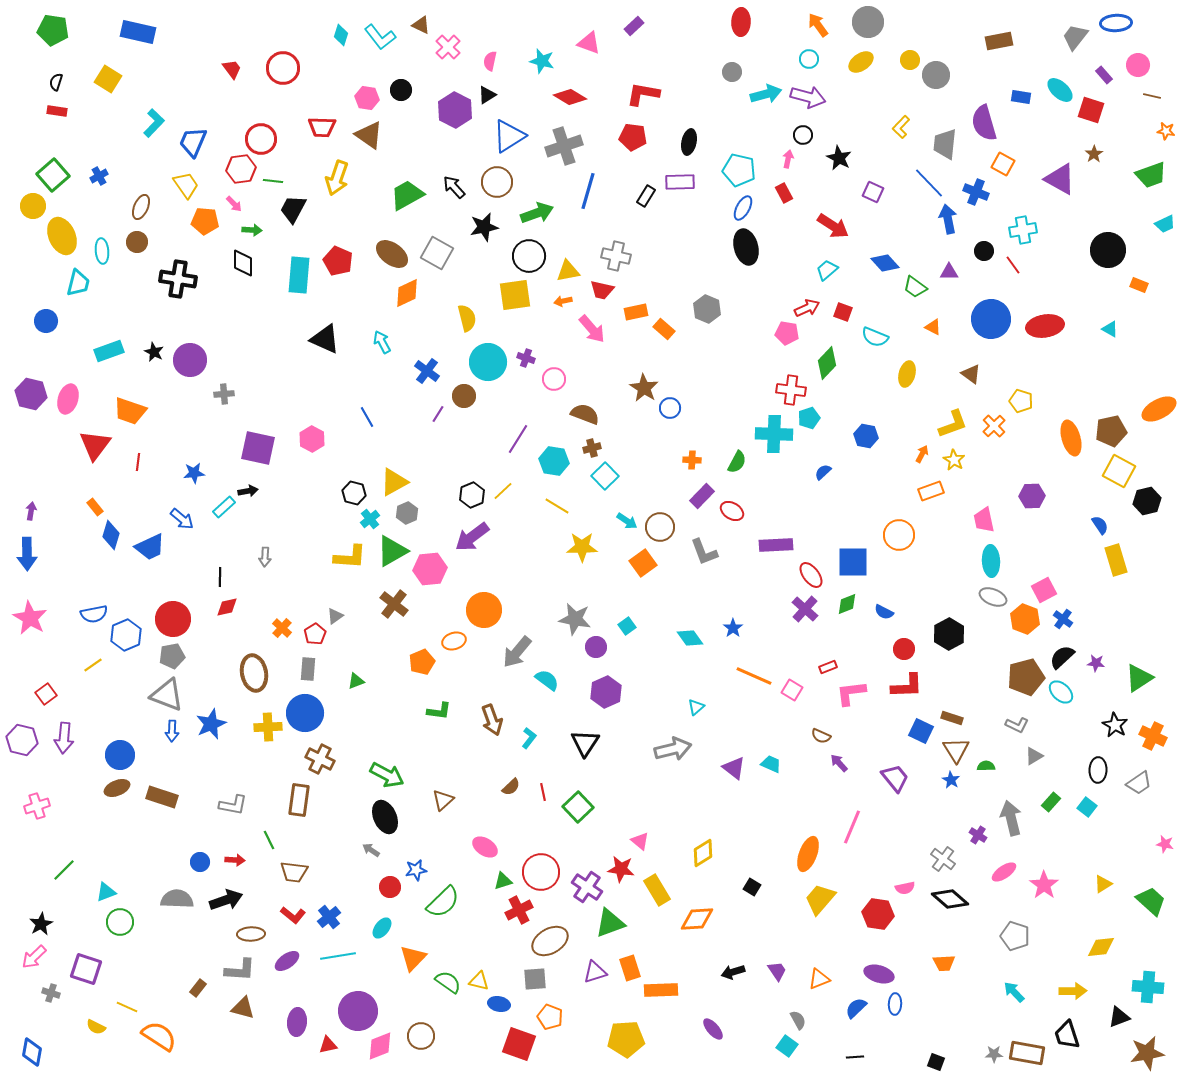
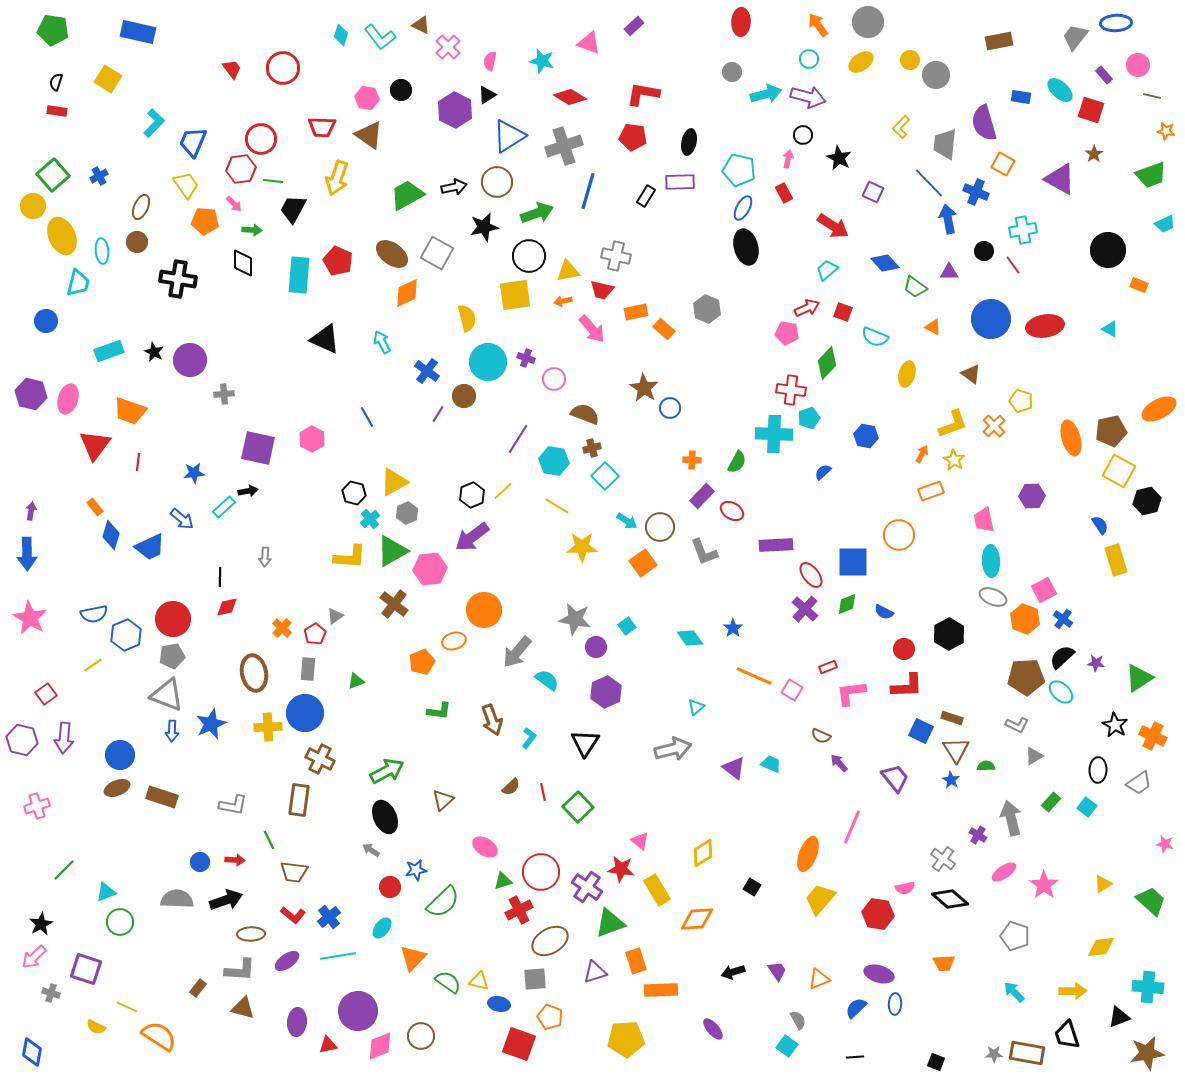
black arrow at (454, 187): rotated 120 degrees clockwise
brown pentagon at (1026, 677): rotated 12 degrees clockwise
green arrow at (387, 775): moved 4 px up; rotated 56 degrees counterclockwise
orange rectangle at (630, 968): moved 6 px right, 7 px up
